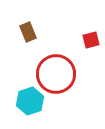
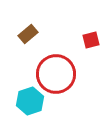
brown rectangle: moved 2 px down; rotated 72 degrees clockwise
